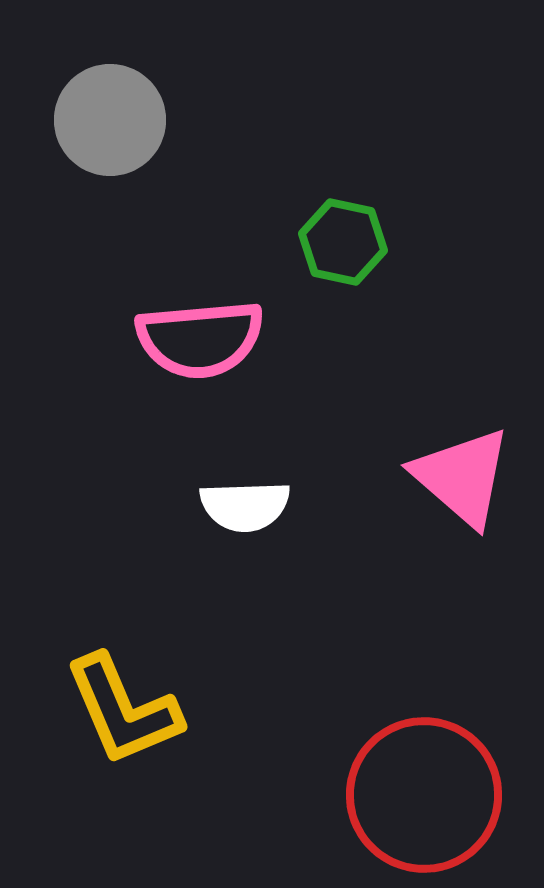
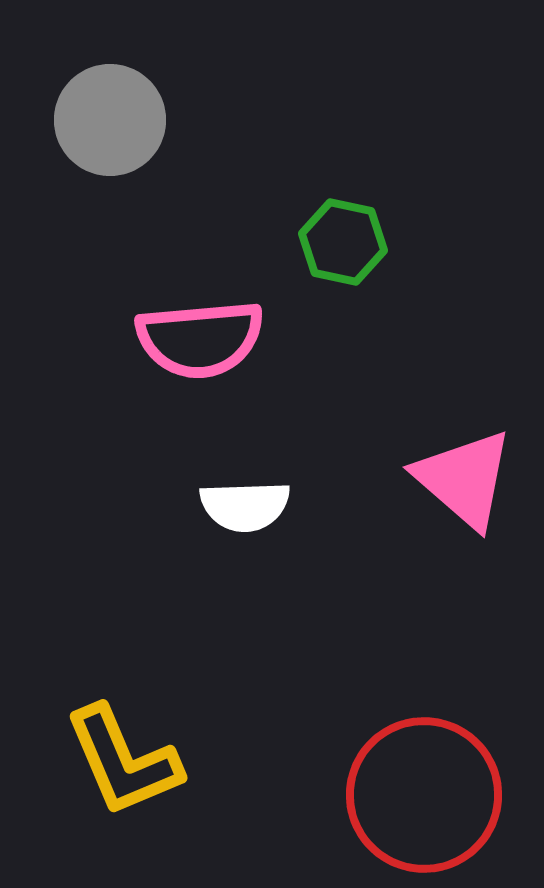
pink triangle: moved 2 px right, 2 px down
yellow L-shape: moved 51 px down
